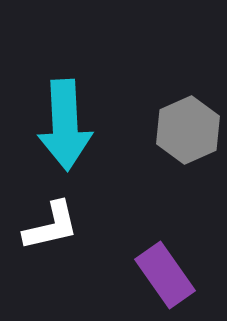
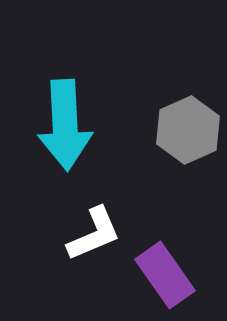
white L-shape: moved 43 px right, 8 px down; rotated 10 degrees counterclockwise
